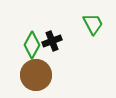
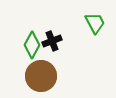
green trapezoid: moved 2 px right, 1 px up
brown circle: moved 5 px right, 1 px down
